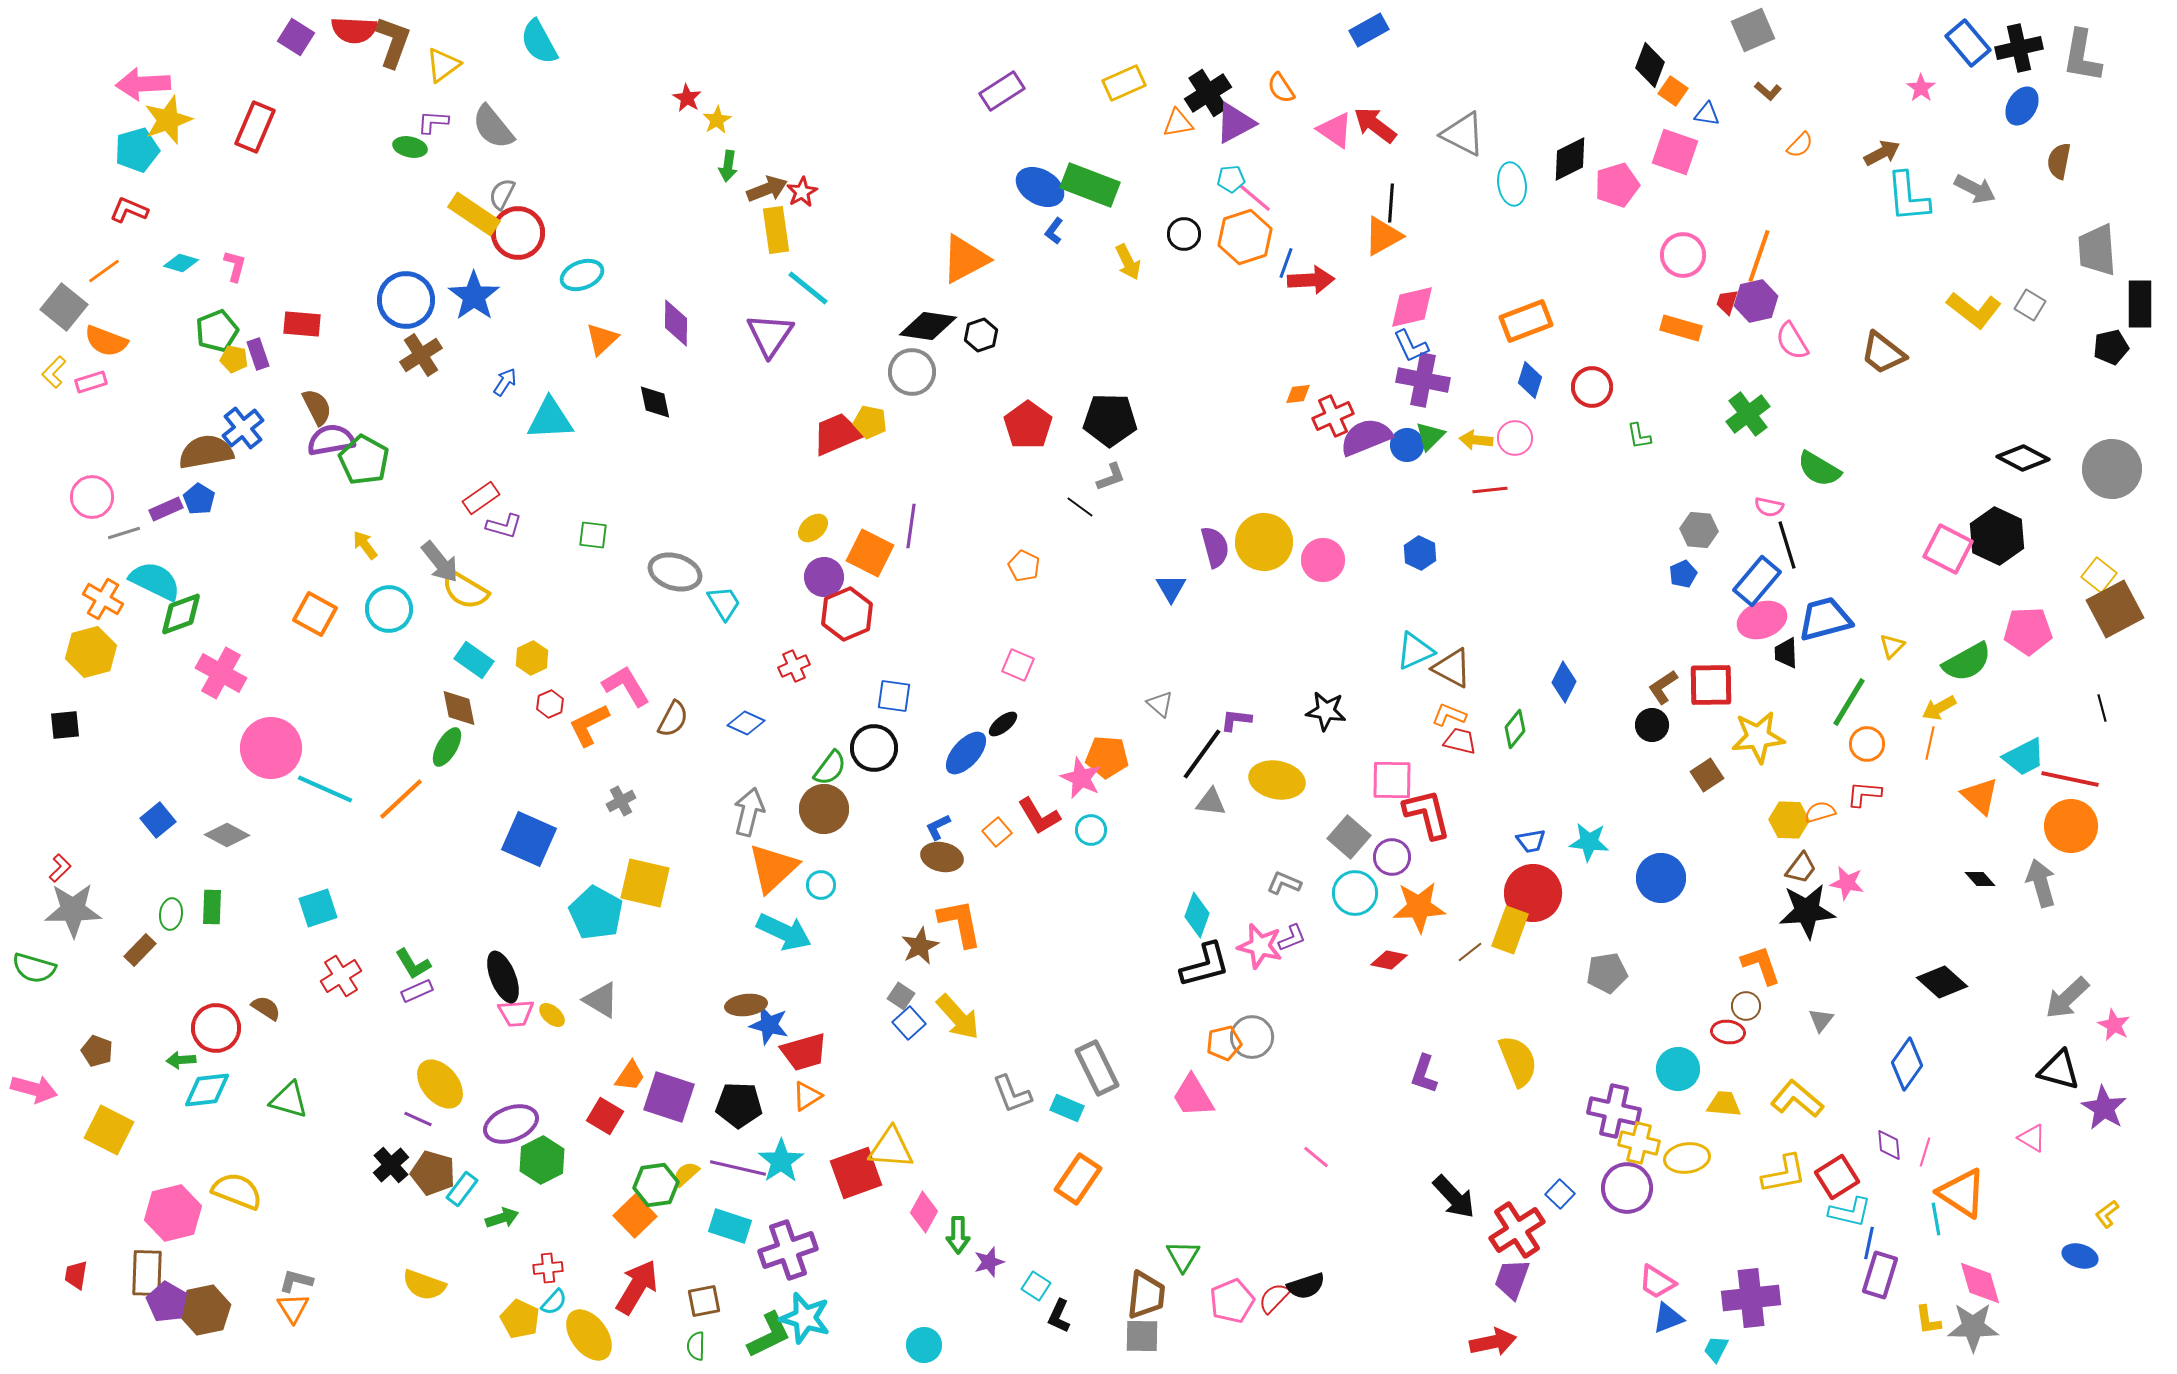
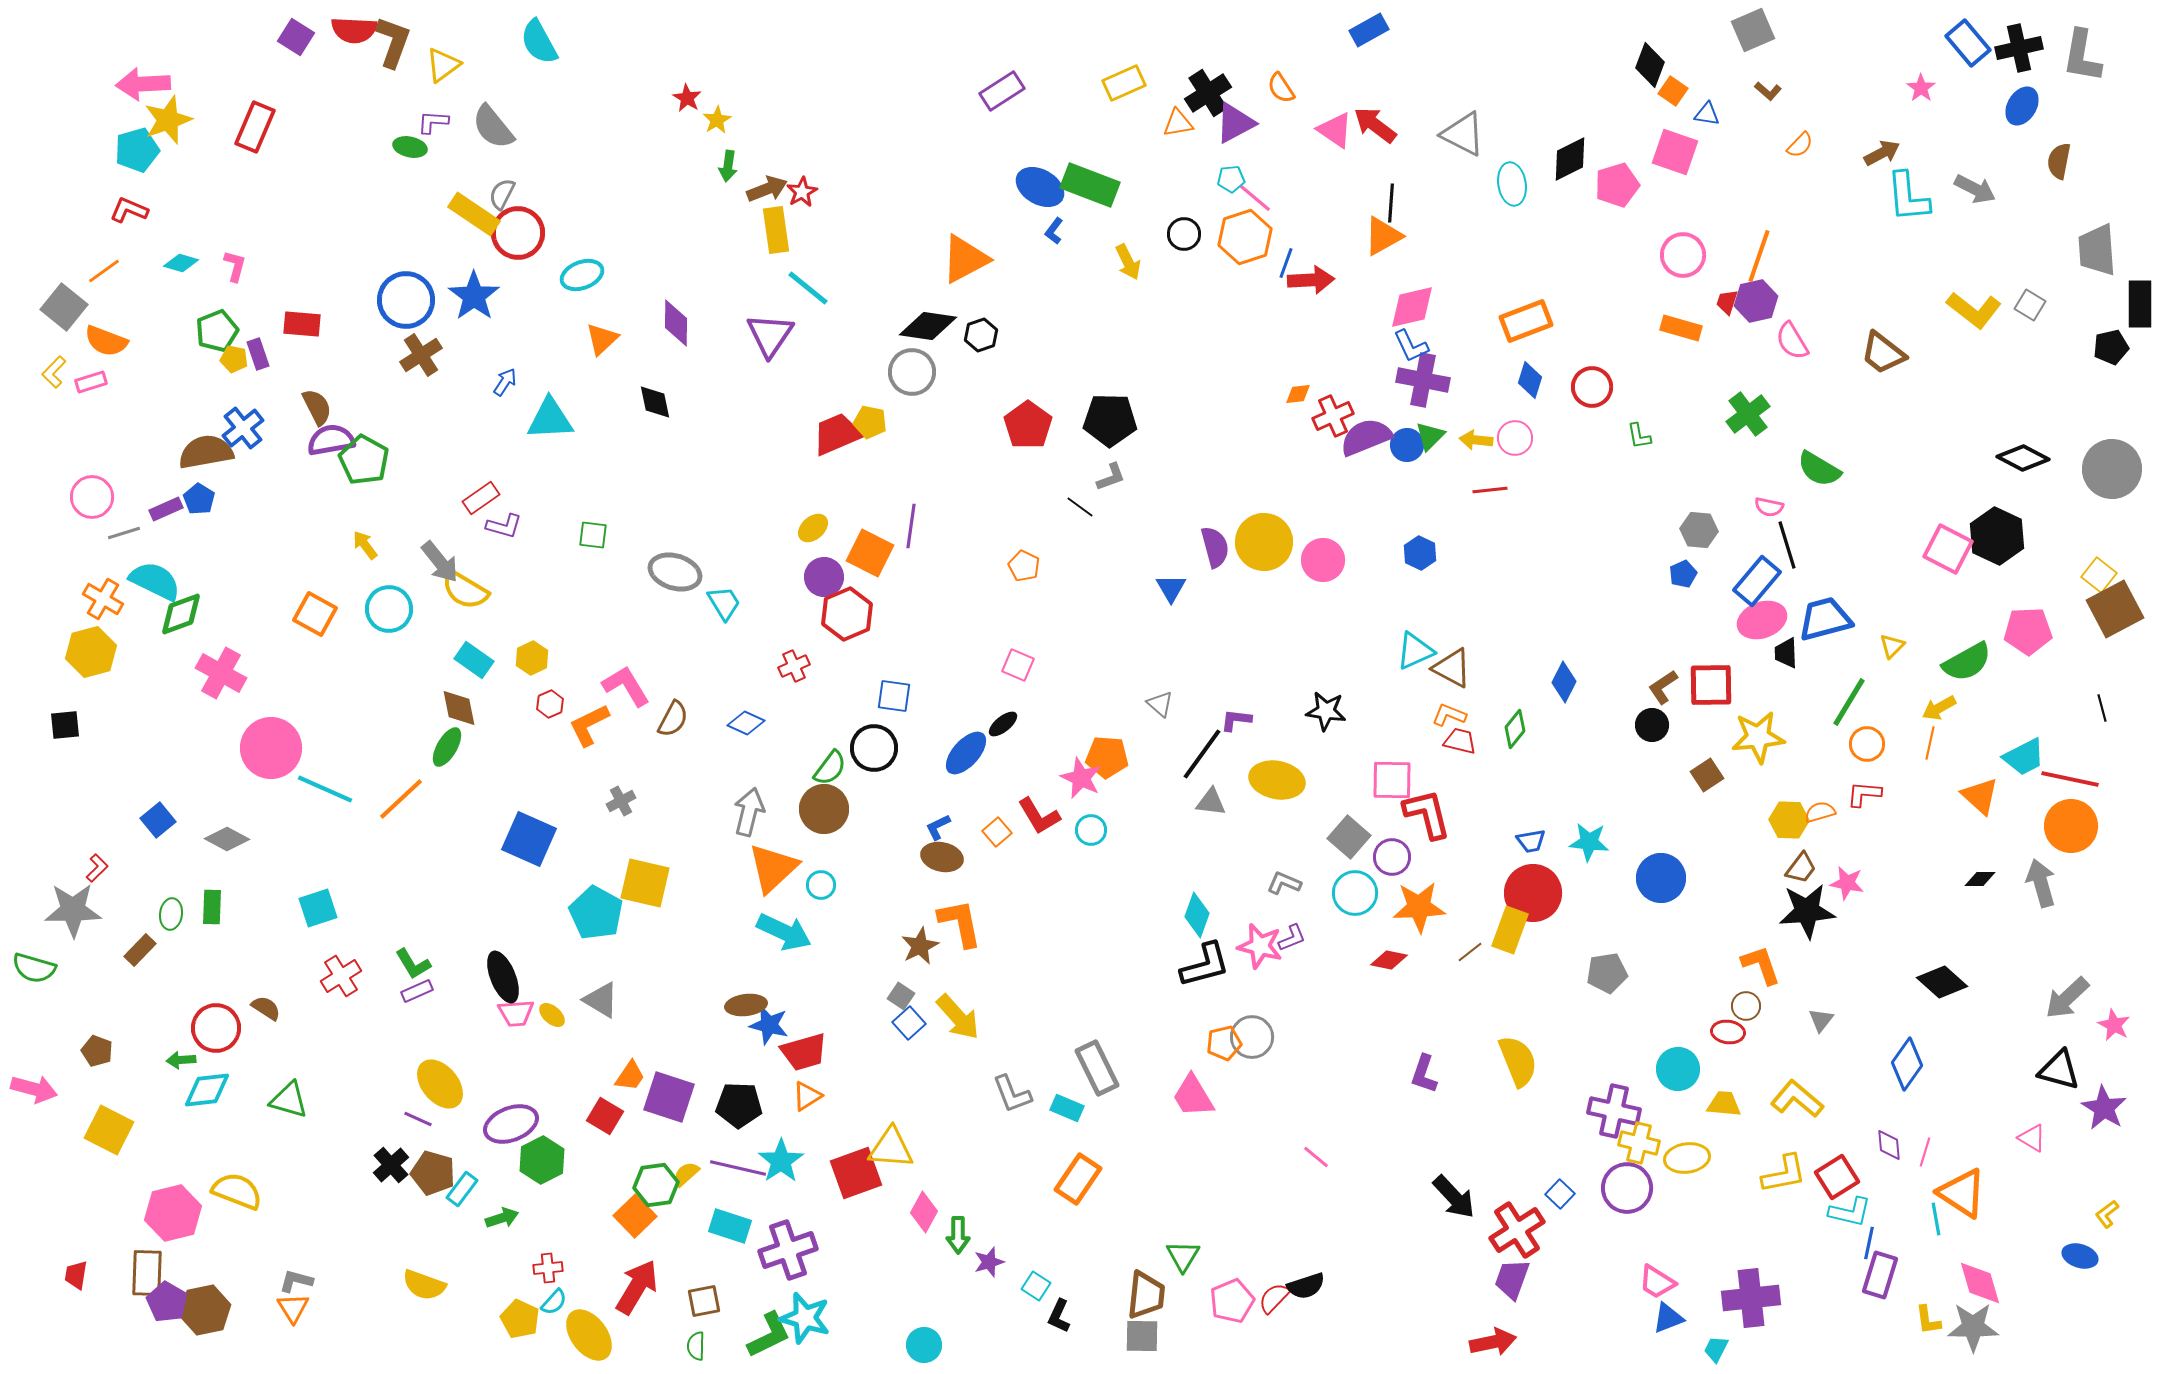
gray diamond at (227, 835): moved 4 px down
red L-shape at (60, 868): moved 37 px right
black diamond at (1980, 879): rotated 48 degrees counterclockwise
